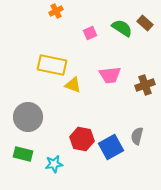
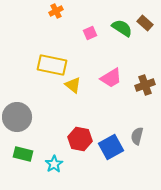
pink trapezoid: moved 1 px right, 3 px down; rotated 25 degrees counterclockwise
yellow triangle: rotated 18 degrees clockwise
gray circle: moved 11 px left
red hexagon: moved 2 px left
cyan star: rotated 24 degrees counterclockwise
